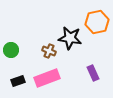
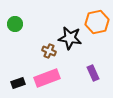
green circle: moved 4 px right, 26 px up
black rectangle: moved 2 px down
